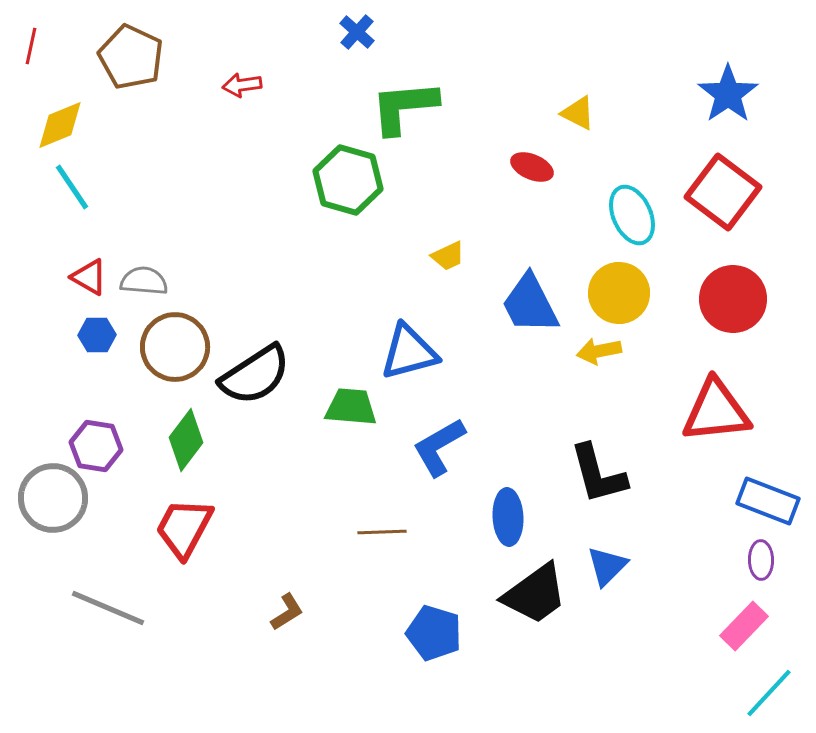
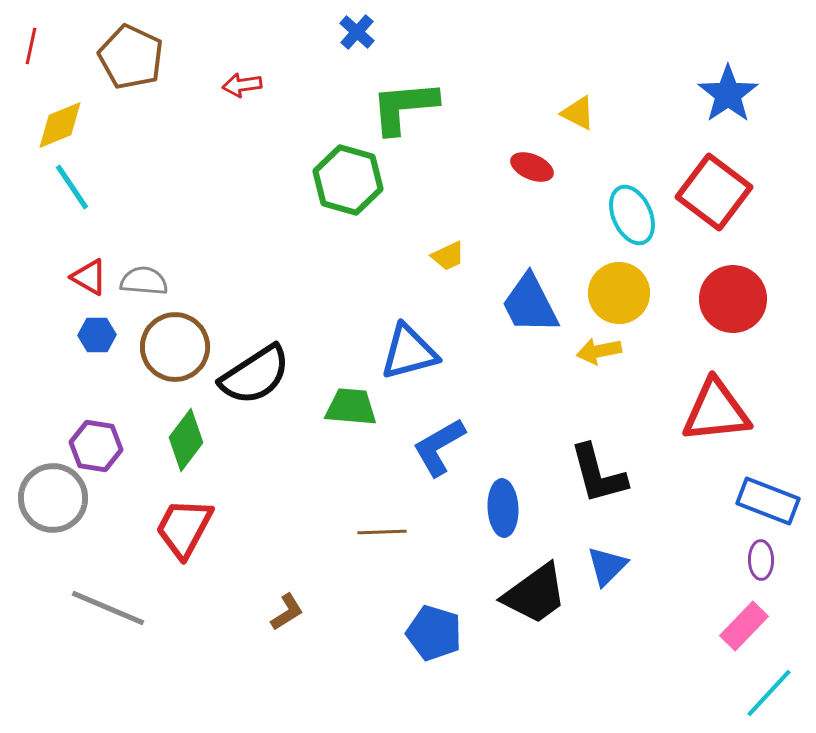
red square at (723, 192): moved 9 px left
blue ellipse at (508, 517): moved 5 px left, 9 px up
